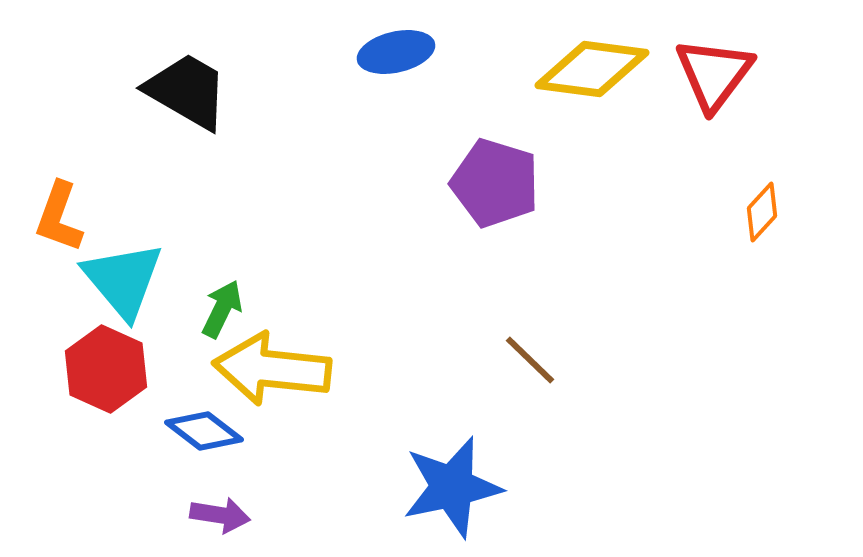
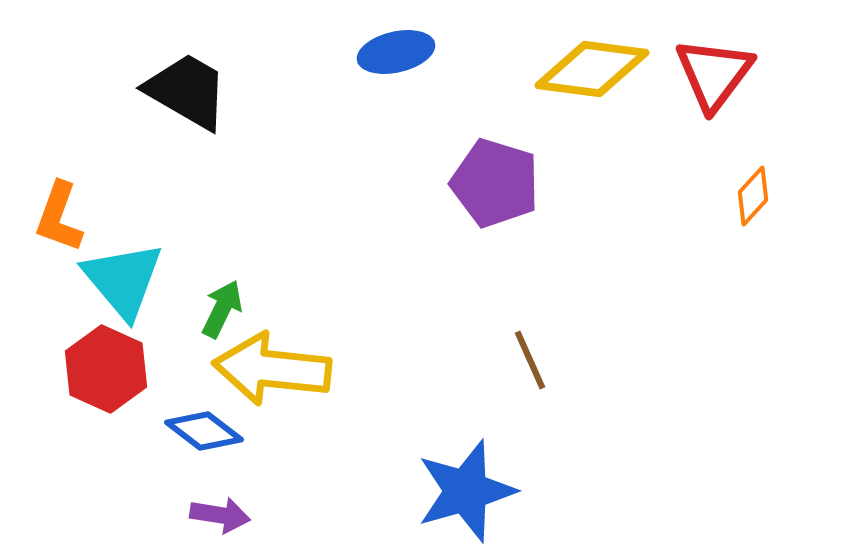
orange diamond: moved 9 px left, 16 px up
brown line: rotated 22 degrees clockwise
blue star: moved 14 px right, 4 px down; rotated 4 degrees counterclockwise
